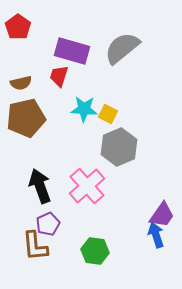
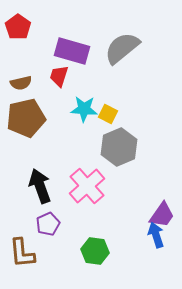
brown L-shape: moved 13 px left, 7 px down
